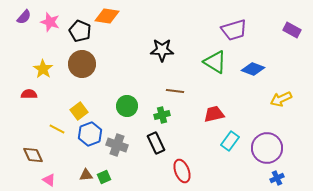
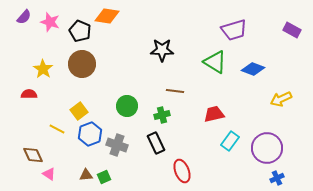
pink triangle: moved 6 px up
